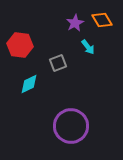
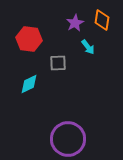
orange diamond: rotated 40 degrees clockwise
red hexagon: moved 9 px right, 6 px up
gray square: rotated 18 degrees clockwise
purple circle: moved 3 px left, 13 px down
